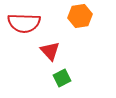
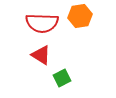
red semicircle: moved 18 px right
red triangle: moved 9 px left, 4 px down; rotated 15 degrees counterclockwise
